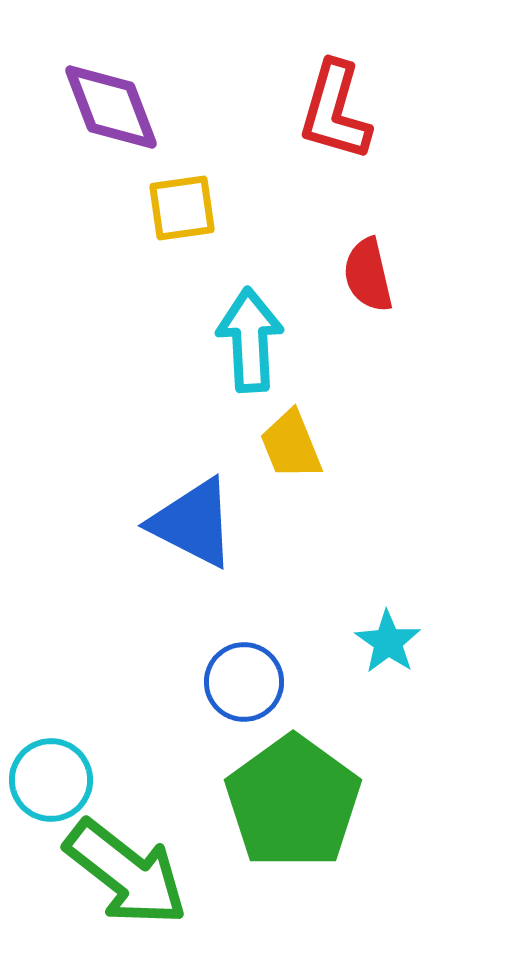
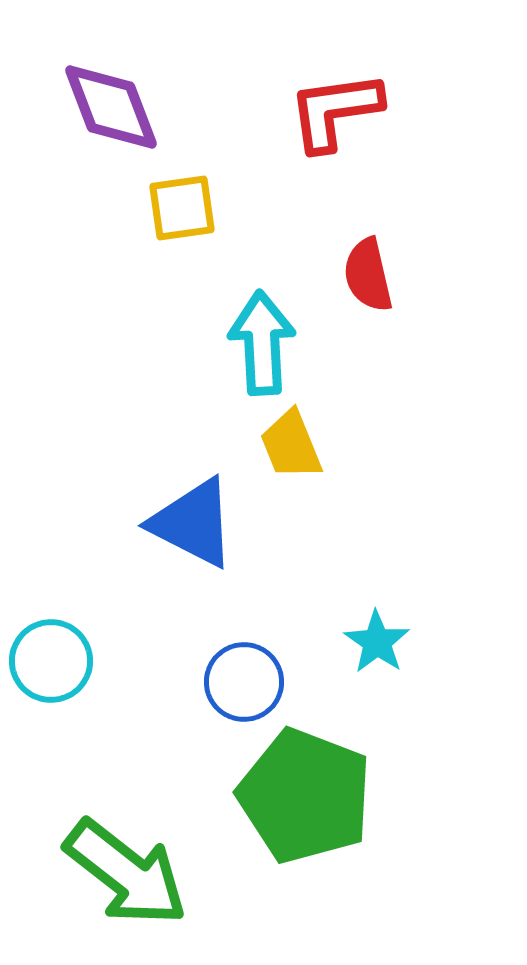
red L-shape: rotated 66 degrees clockwise
cyan arrow: moved 12 px right, 3 px down
cyan star: moved 11 px left
cyan circle: moved 119 px up
green pentagon: moved 12 px right, 6 px up; rotated 15 degrees counterclockwise
